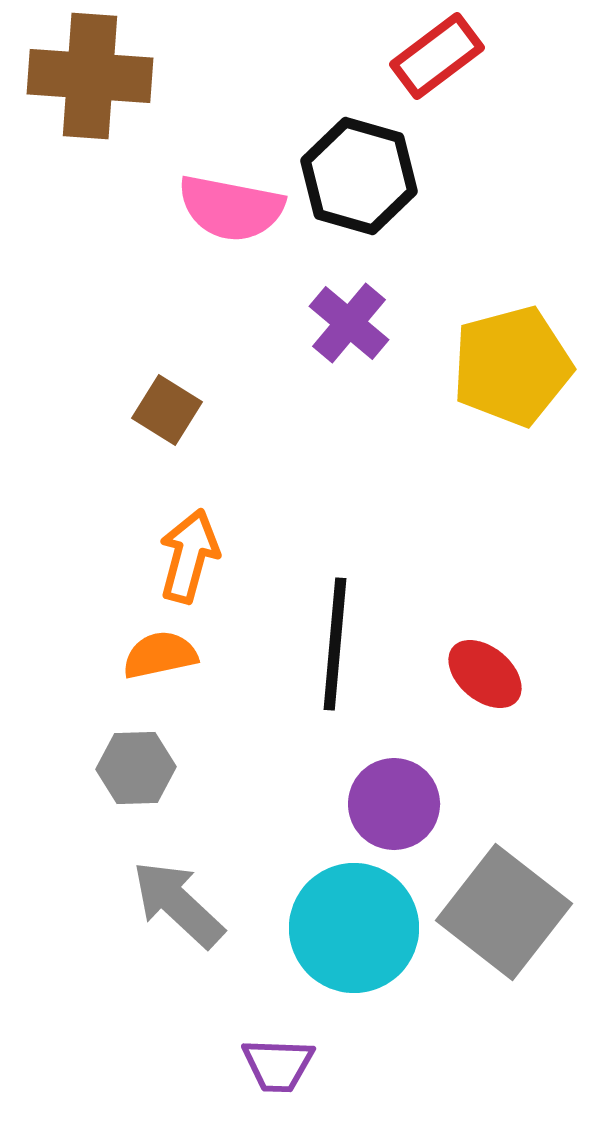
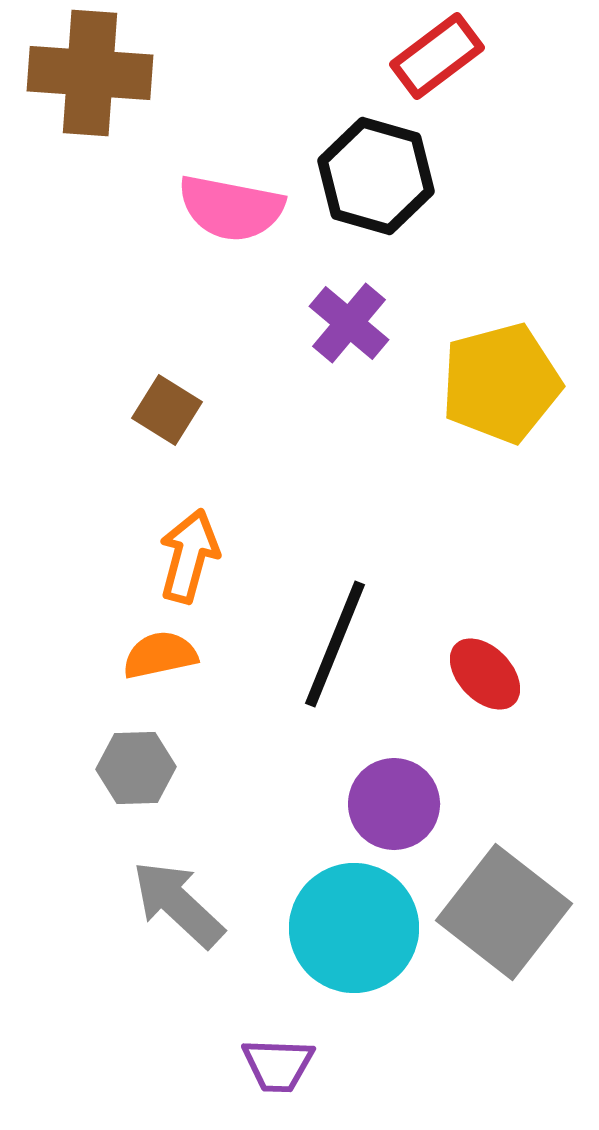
brown cross: moved 3 px up
black hexagon: moved 17 px right
yellow pentagon: moved 11 px left, 17 px down
black line: rotated 17 degrees clockwise
red ellipse: rotated 6 degrees clockwise
